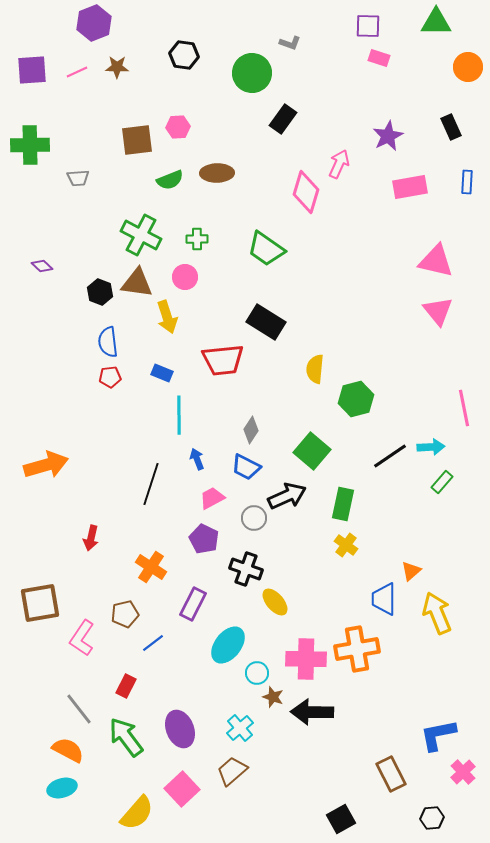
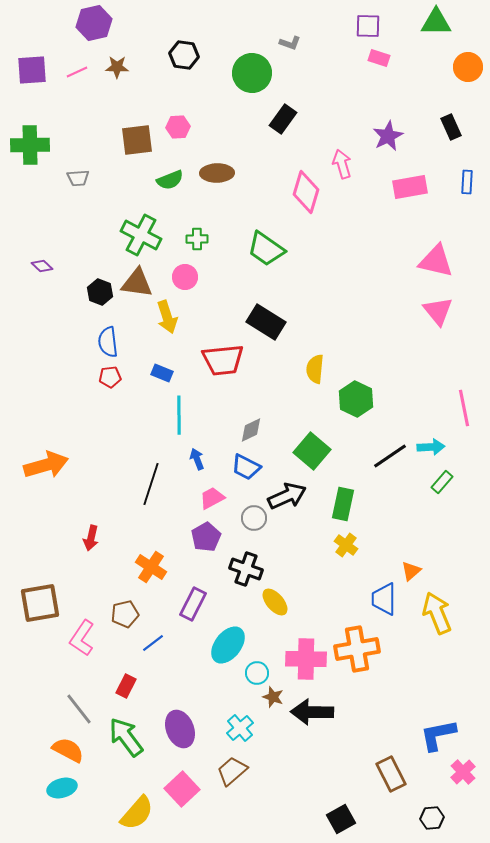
purple hexagon at (94, 23): rotated 8 degrees clockwise
pink arrow at (339, 164): moved 3 px right; rotated 40 degrees counterclockwise
green hexagon at (356, 399): rotated 20 degrees counterclockwise
gray diamond at (251, 430): rotated 32 degrees clockwise
purple pentagon at (204, 539): moved 2 px right, 2 px up; rotated 16 degrees clockwise
